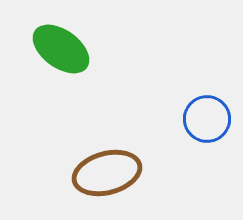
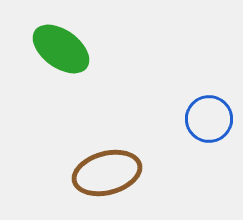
blue circle: moved 2 px right
